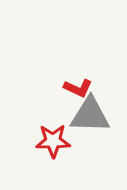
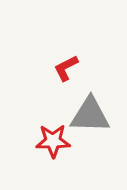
red L-shape: moved 12 px left, 20 px up; rotated 128 degrees clockwise
